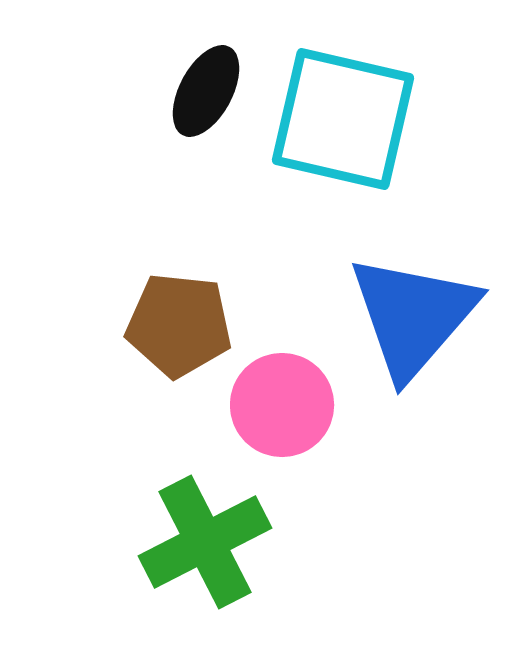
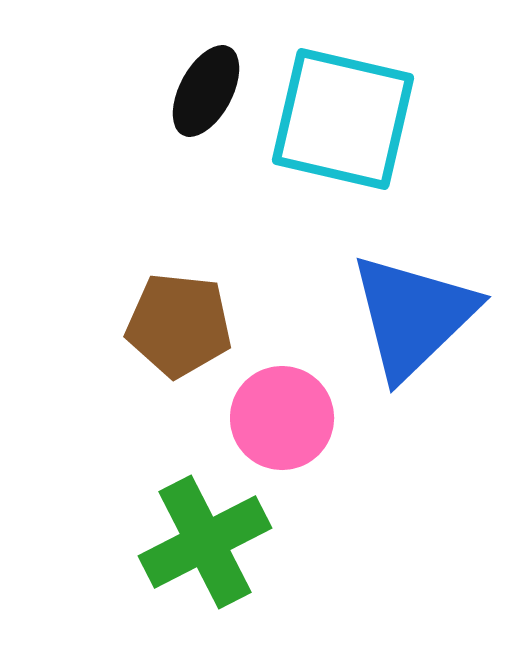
blue triangle: rotated 5 degrees clockwise
pink circle: moved 13 px down
